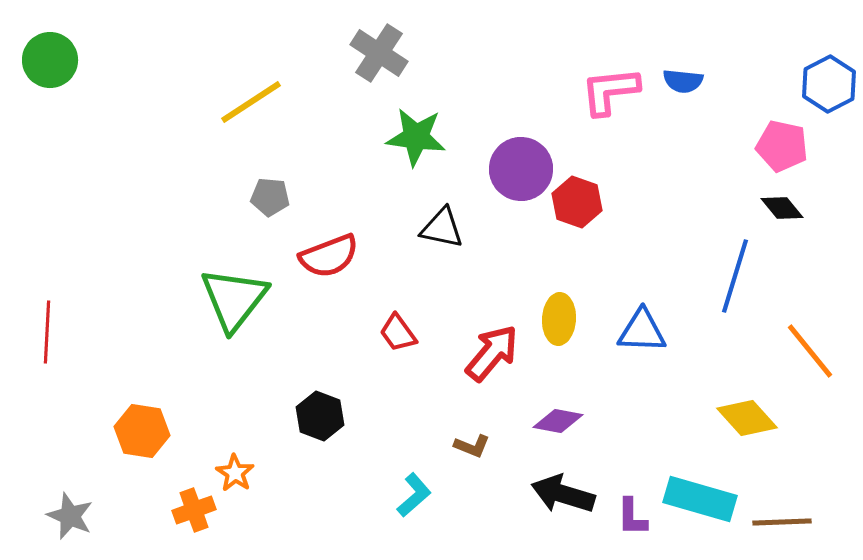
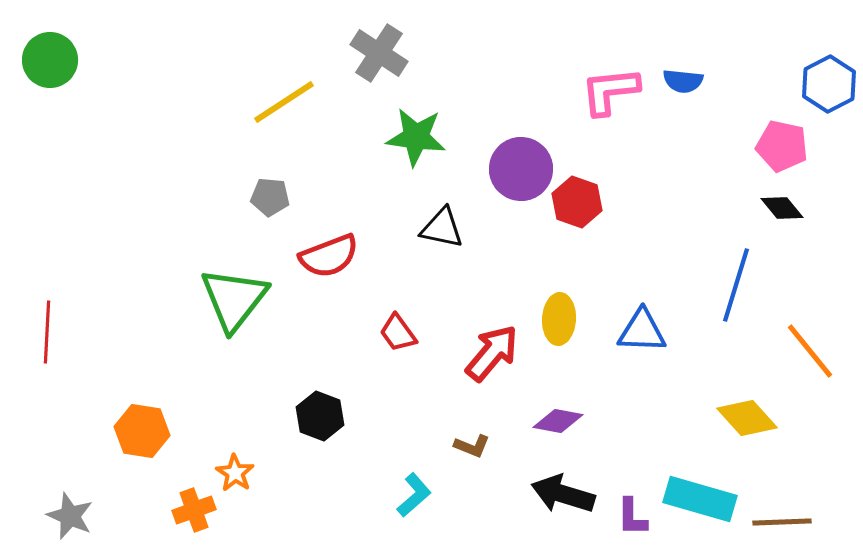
yellow line: moved 33 px right
blue line: moved 1 px right, 9 px down
